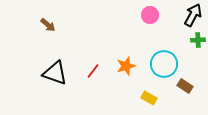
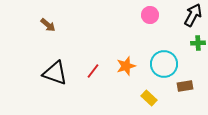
green cross: moved 3 px down
brown rectangle: rotated 42 degrees counterclockwise
yellow rectangle: rotated 14 degrees clockwise
